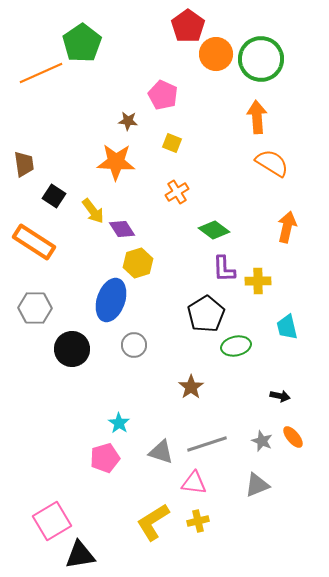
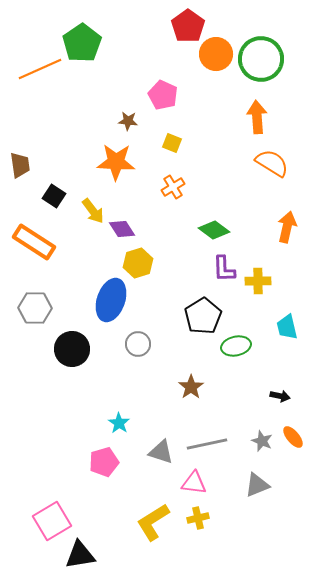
orange line at (41, 73): moved 1 px left, 4 px up
brown trapezoid at (24, 164): moved 4 px left, 1 px down
orange cross at (177, 192): moved 4 px left, 5 px up
black pentagon at (206, 314): moved 3 px left, 2 px down
gray circle at (134, 345): moved 4 px right, 1 px up
gray line at (207, 444): rotated 6 degrees clockwise
pink pentagon at (105, 458): moved 1 px left, 4 px down
yellow cross at (198, 521): moved 3 px up
